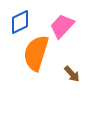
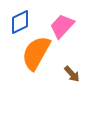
orange semicircle: rotated 12 degrees clockwise
